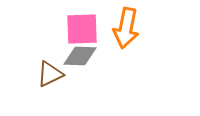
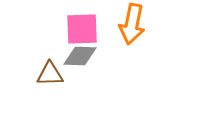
orange arrow: moved 6 px right, 4 px up
brown triangle: rotated 24 degrees clockwise
